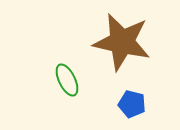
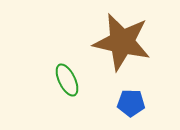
blue pentagon: moved 1 px left, 1 px up; rotated 12 degrees counterclockwise
